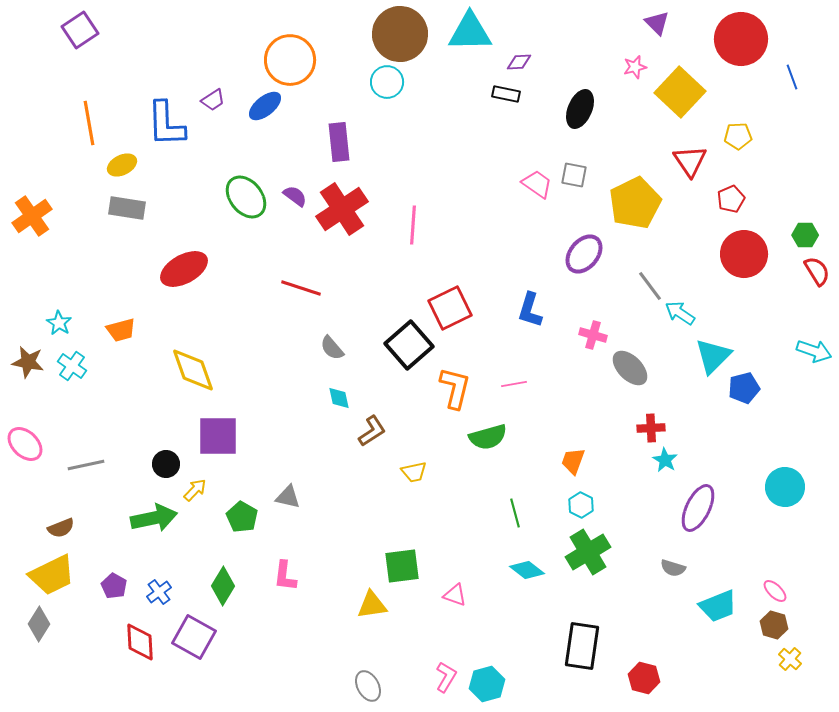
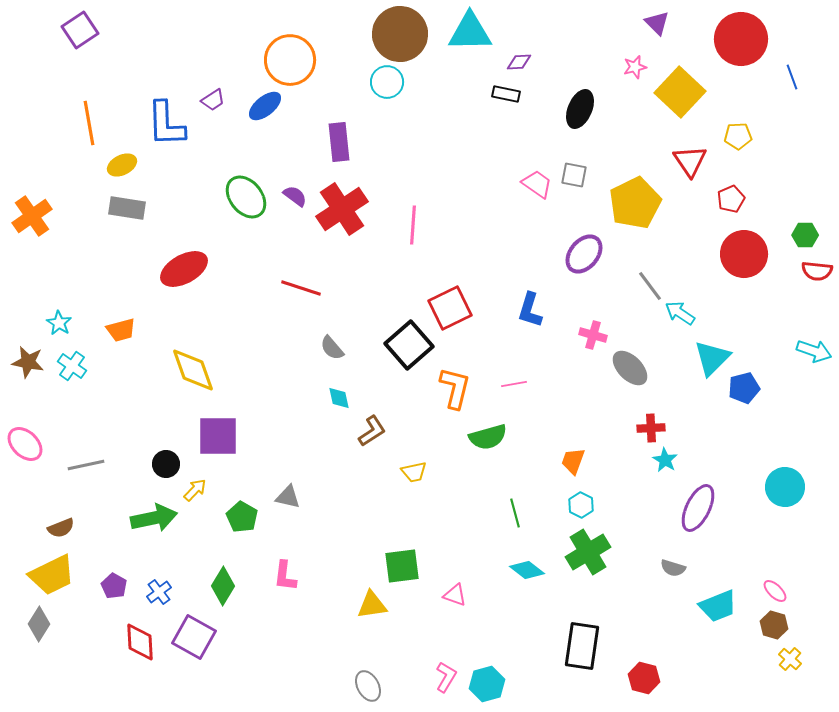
red semicircle at (817, 271): rotated 128 degrees clockwise
cyan triangle at (713, 356): moved 1 px left, 2 px down
